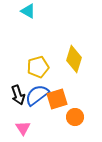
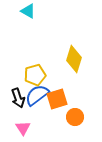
yellow pentagon: moved 3 px left, 8 px down
black arrow: moved 3 px down
